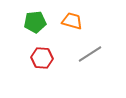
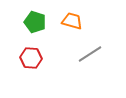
green pentagon: rotated 25 degrees clockwise
red hexagon: moved 11 px left
